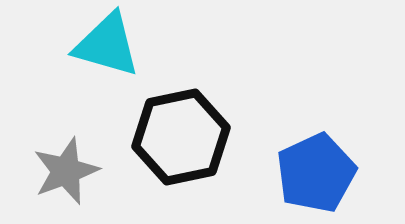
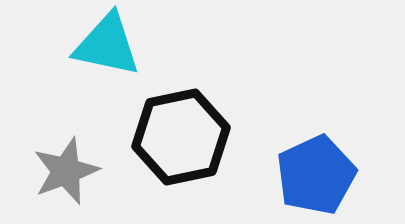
cyan triangle: rotated 4 degrees counterclockwise
blue pentagon: moved 2 px down
